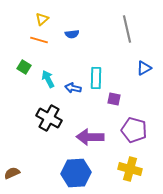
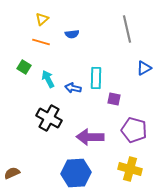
orange line: moved 2 px right, 2 px down
